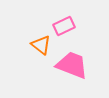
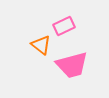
pink trapezoid: rotated 144 degrees clockwise
